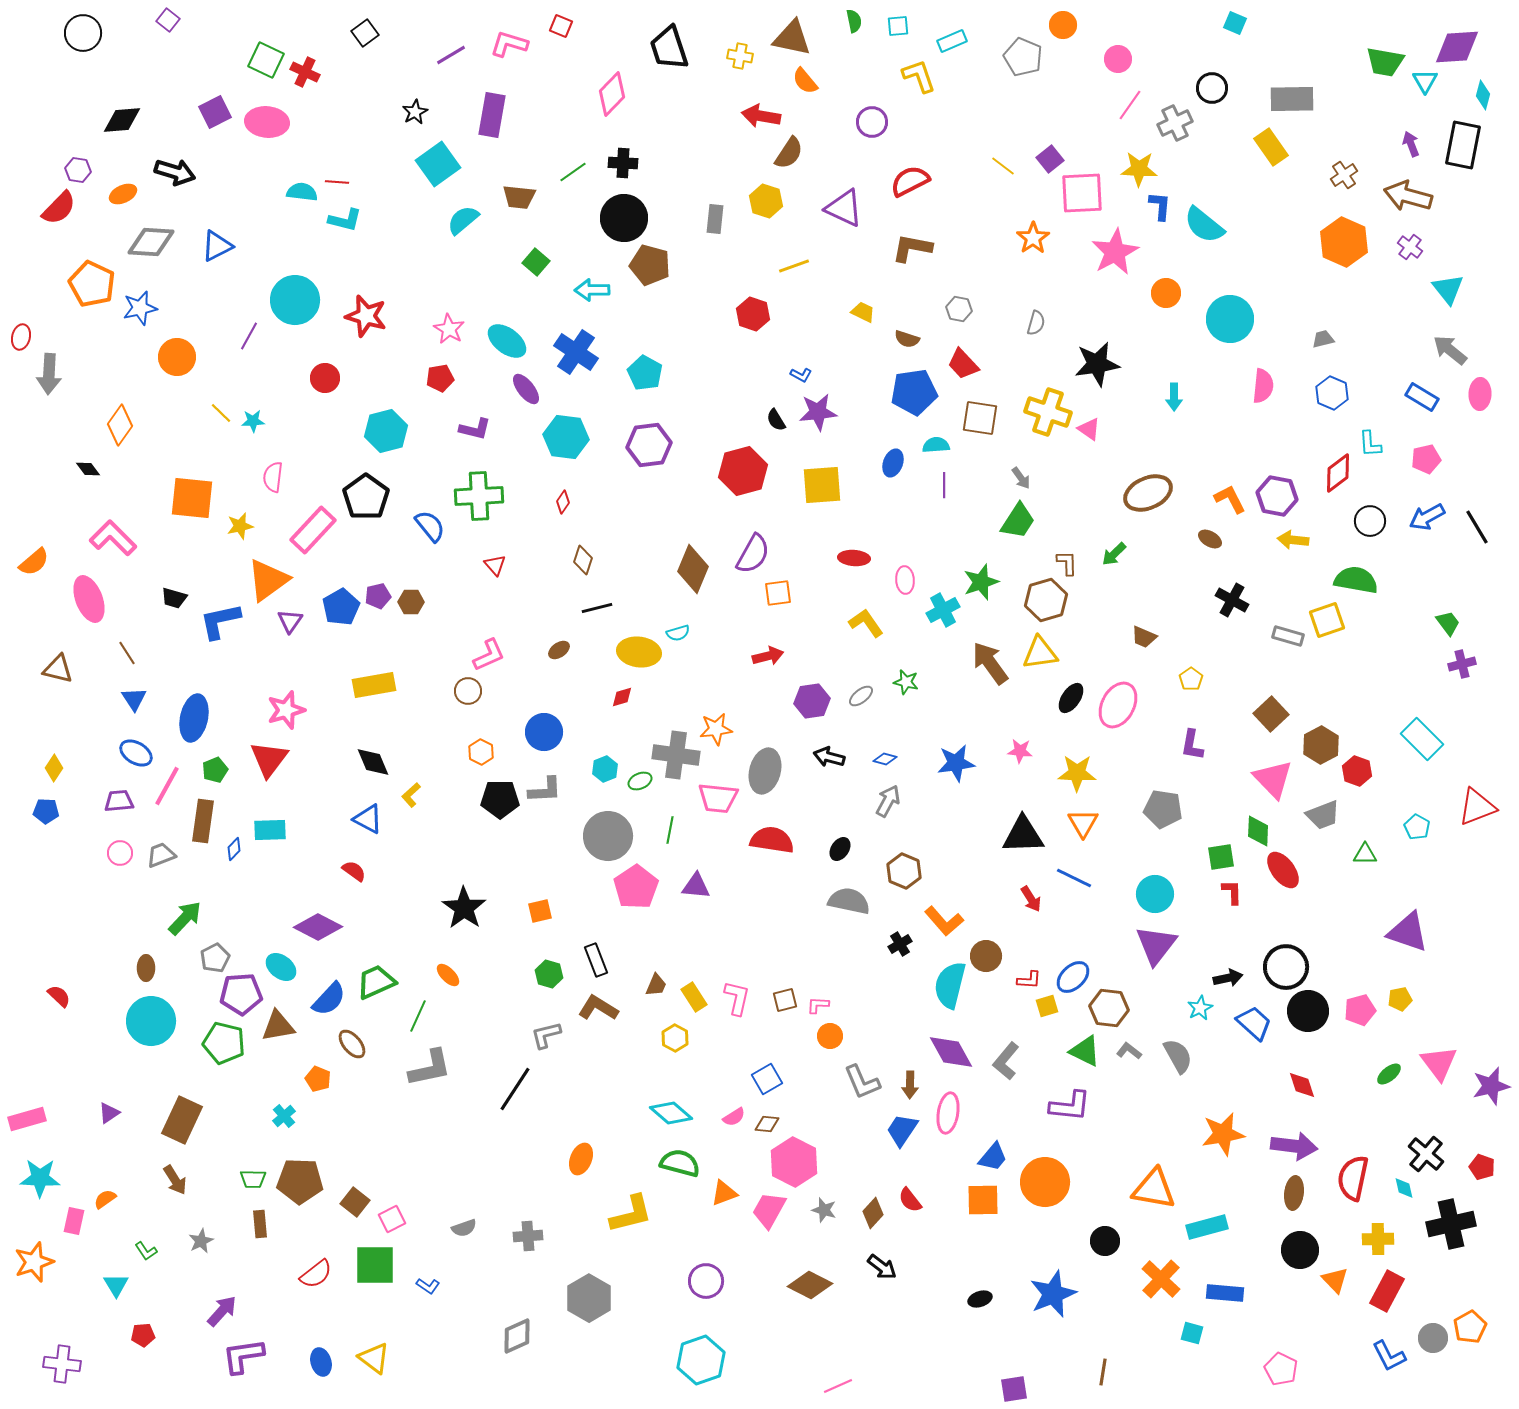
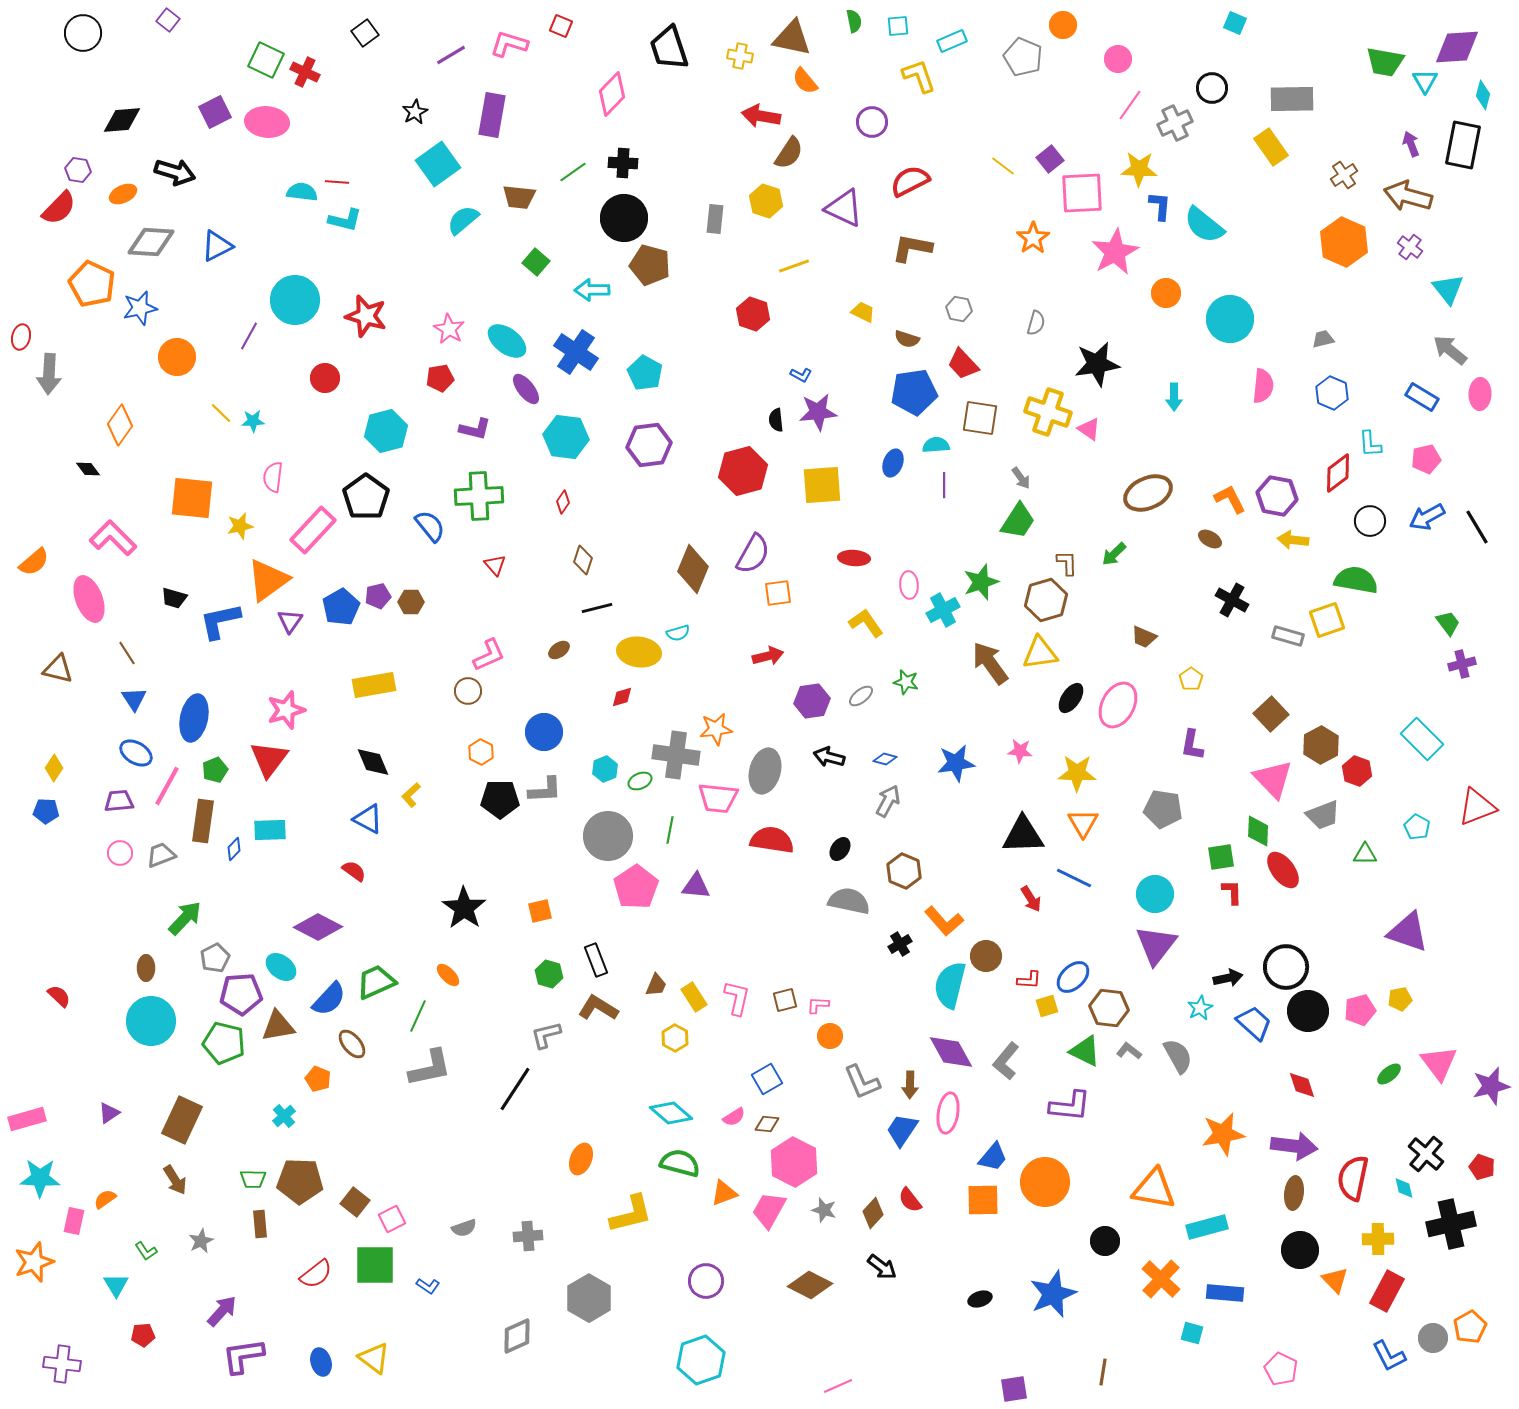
black semicircle at (776, 420): rotated 25 degrees clockwise
pink ellipse at (905, 580): moved 4 px right, 5 px down
